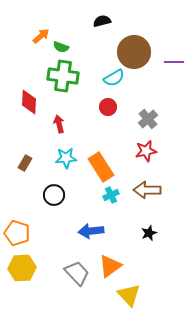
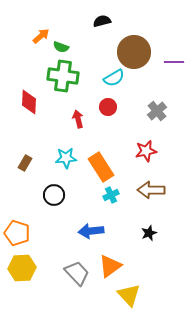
gray cross: moved 9 px right, 8 px up
red arrow: moved 19 px right, 5 px up
brown arrow: moved 4 px right
